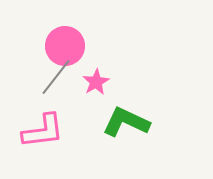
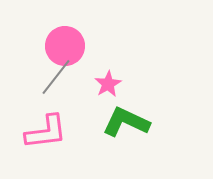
pink star: moved 12 px right, 2 px down
pink L-shape: moved 3 px right, 1 px down
